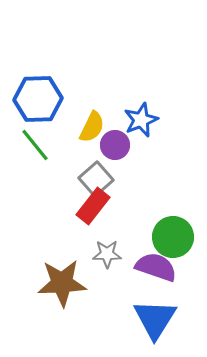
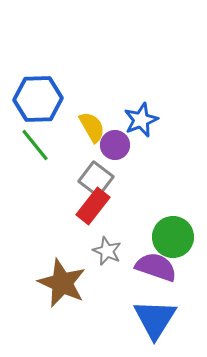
yellow semicircle: rotated 56 degrees counterclockwise
gray square: rotated 12 degrees counterclockwise
gray star: moved 3 px up; rotated 24 degrees clockwise
brown star: rotated 27 degrees clockwise
